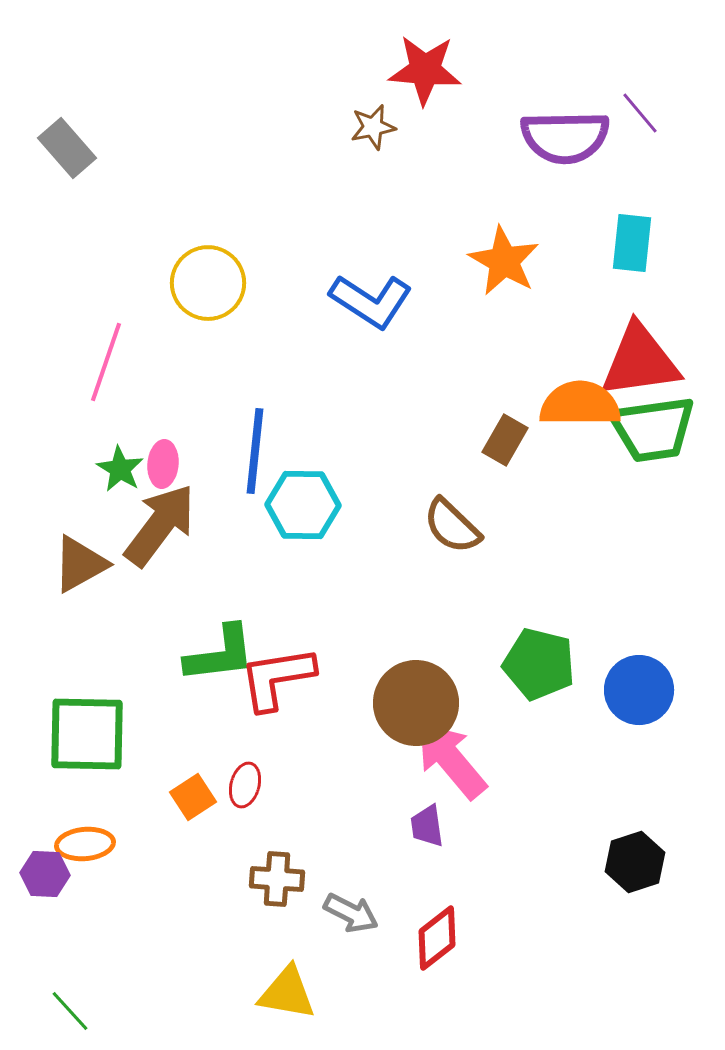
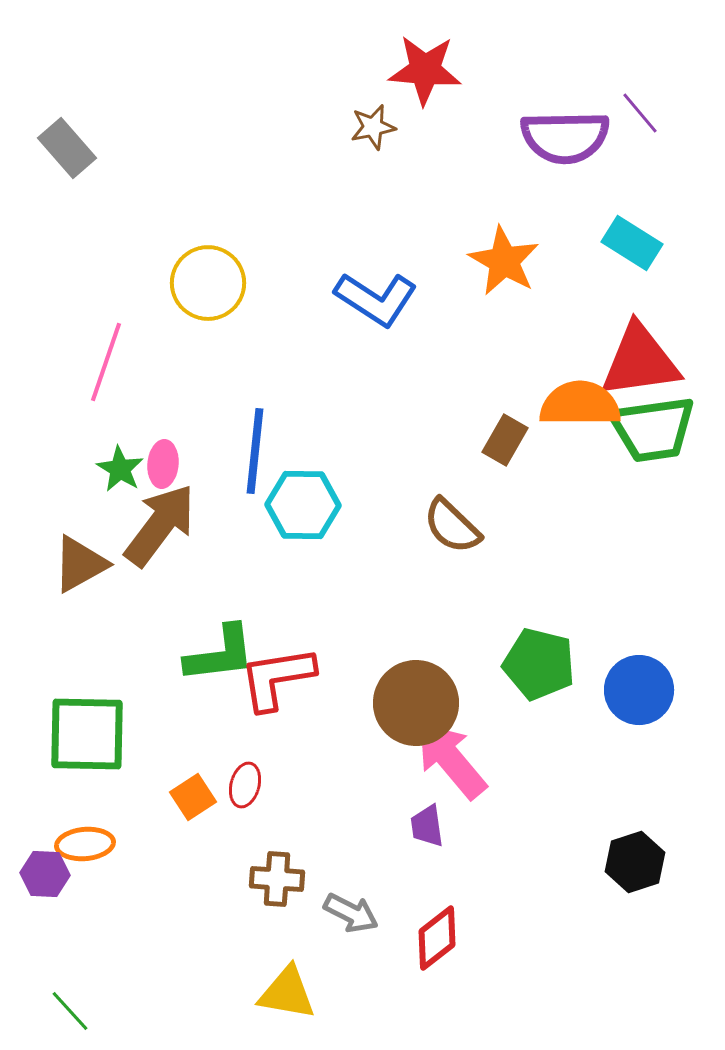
cyan rectangle: rotated 64 degrees counterclockwise
blue L-shape: moved 5 px right, 2 px up
